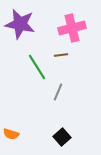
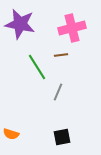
black square: rotated 30 degrees clockwise
